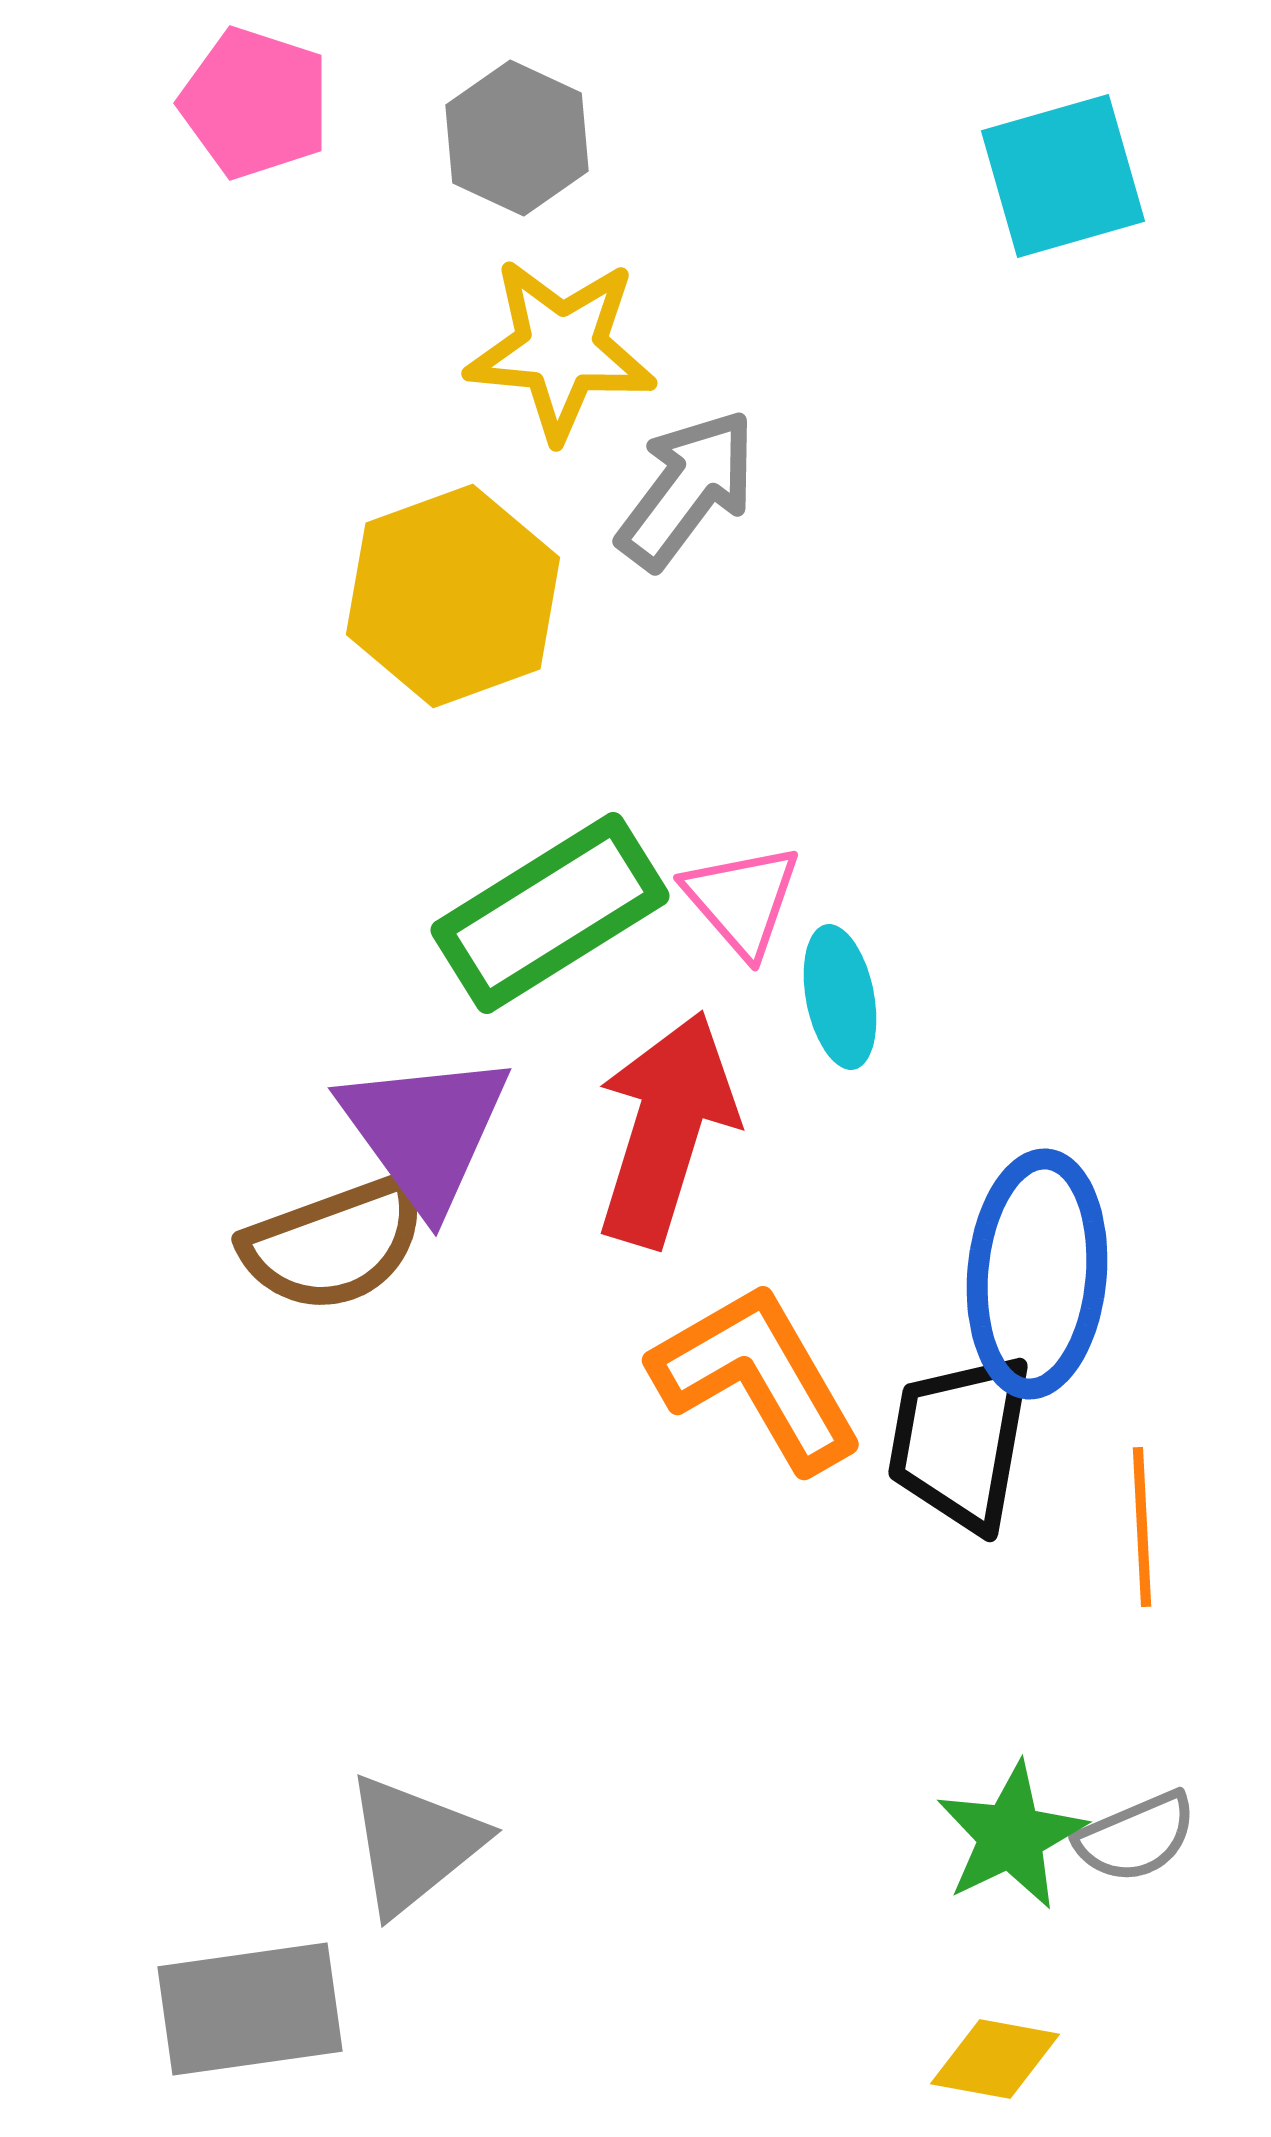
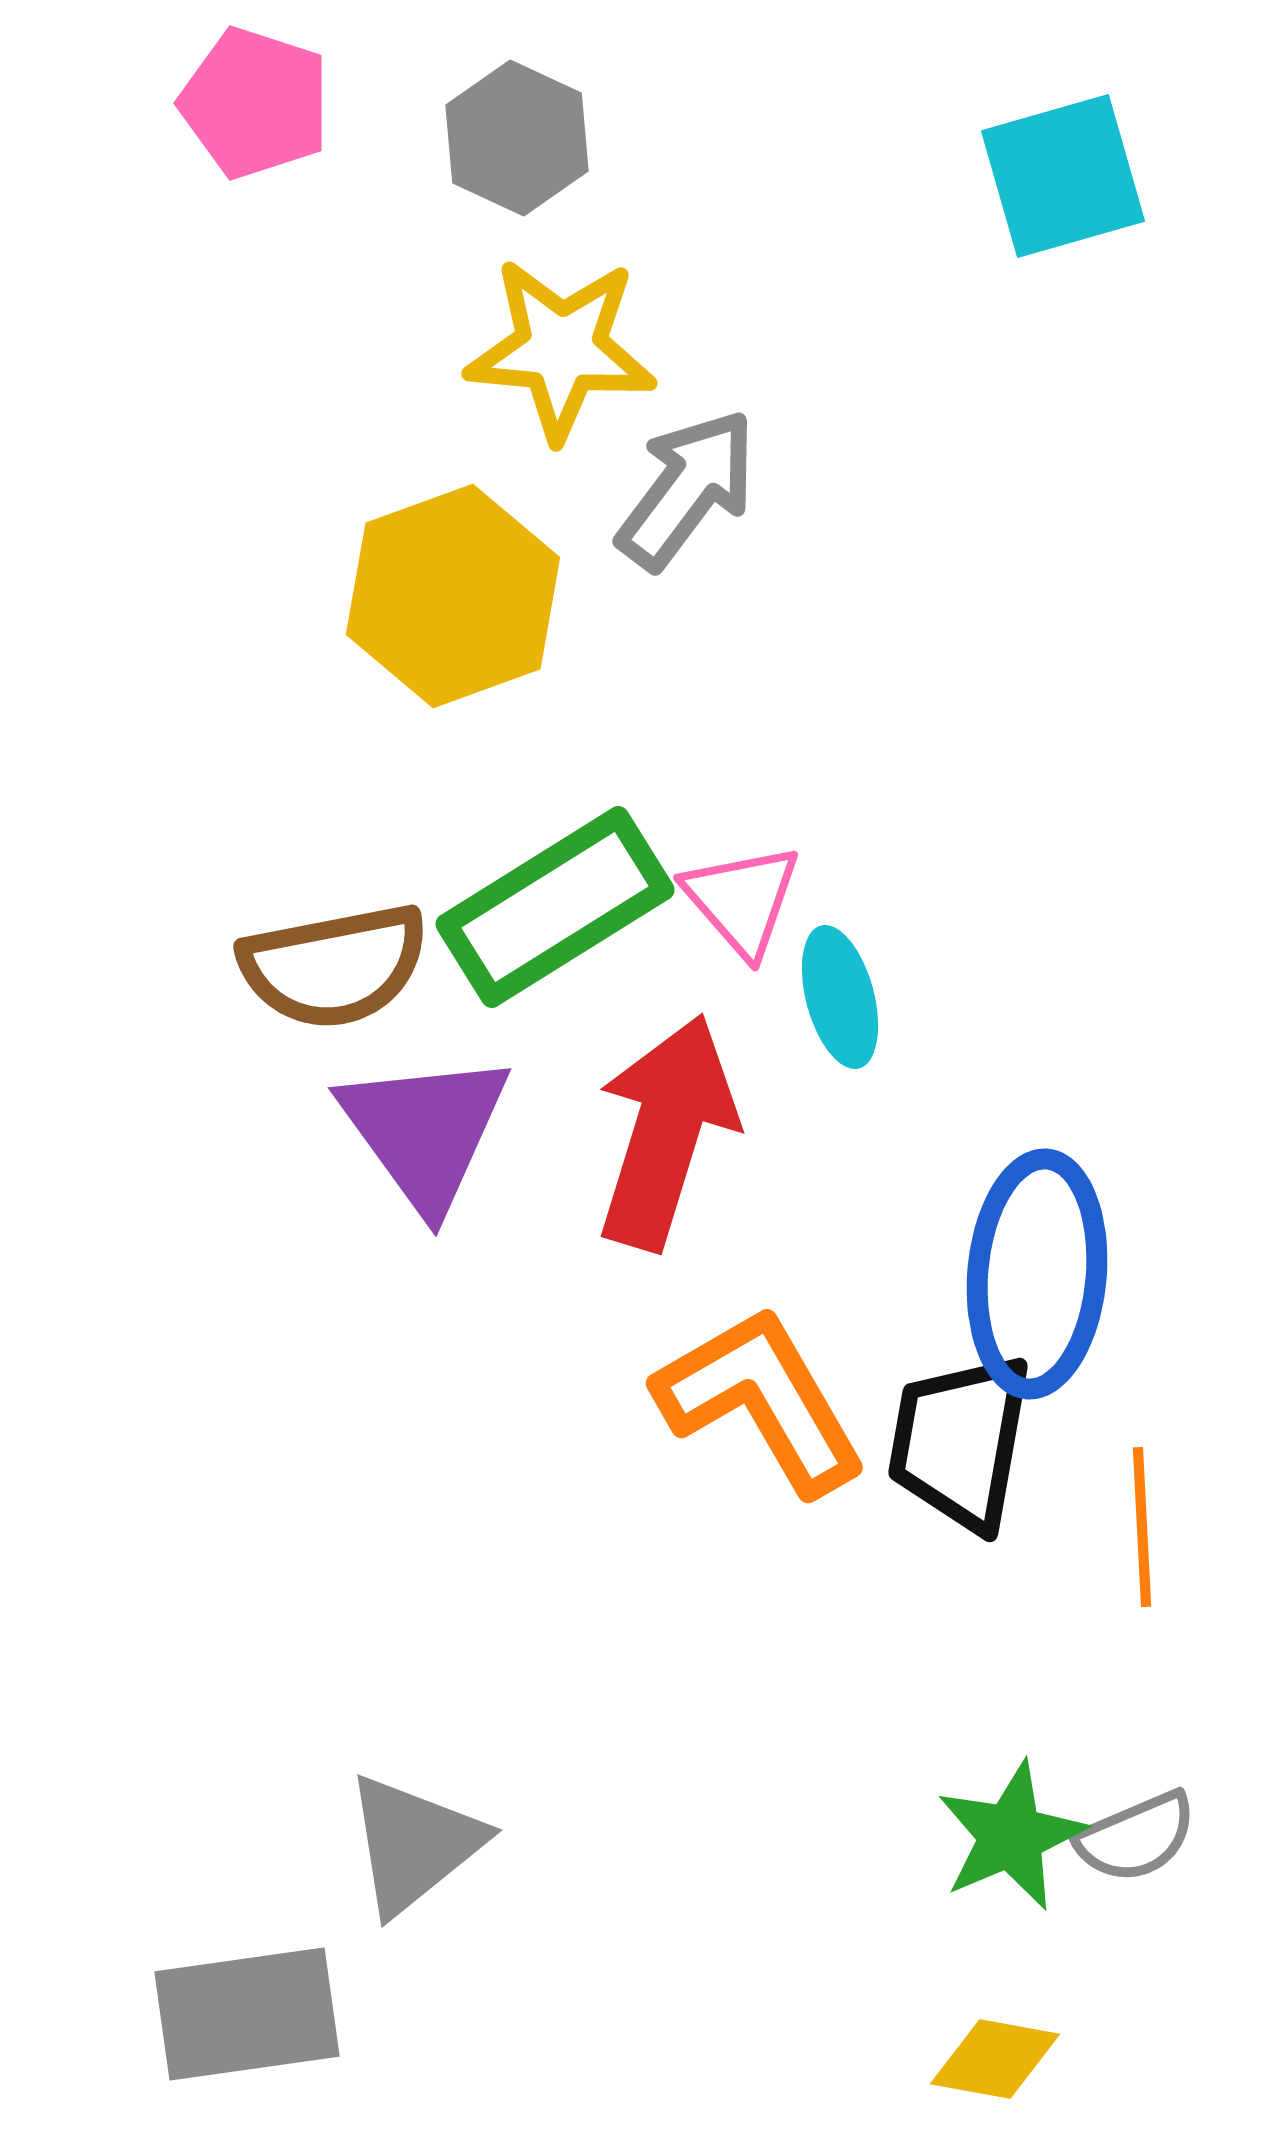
green rectangle: moved 5 px right, 6 px up
cyan ellipse: rotated 4 degrees counterclockwise
red arrow: moved 3 px down
brown semicircle: moved 278 px up; rotated 9 degrees clockwise
orange L-shape: moved 4 px right, 23 px down
green star: rotated 3 degrees clockwise
gray rectangle: moved 3 px left, 5 px down
